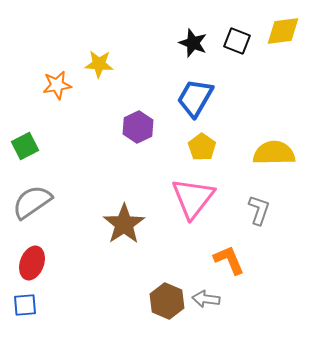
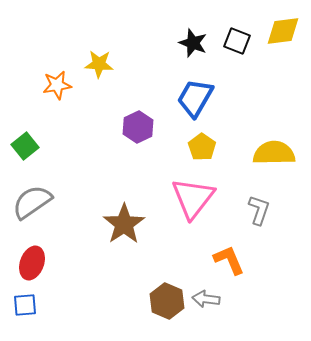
green square: rotated 12 degrees counterclockwise
